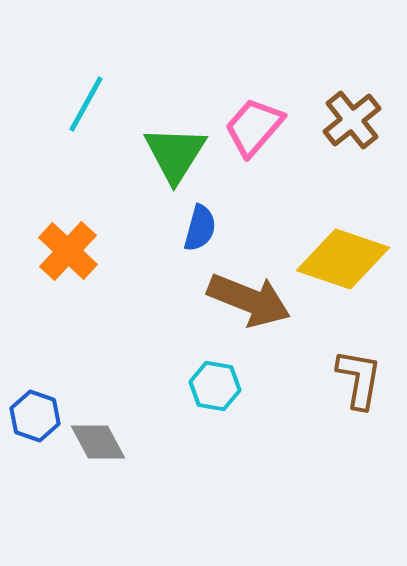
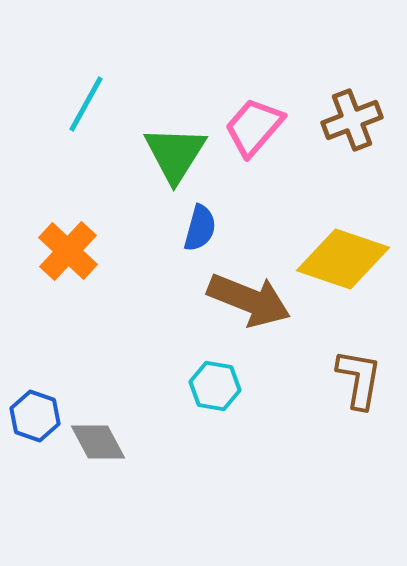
brown cross: rotated 18 degrees clockwise
